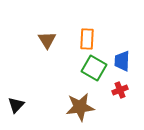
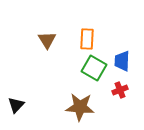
brown star: rotated 12 degrees clockwise
